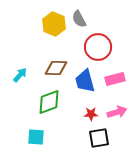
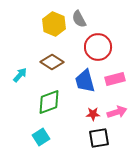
brown diamond: moved 4 px left, 6 px up; rotated 30 degrees clockwise
red star: moved 2 px right
cyan square: moved 5 px right; rotated 36 degrees counterclockwise
